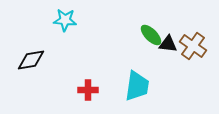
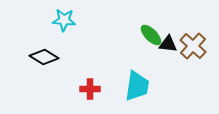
cyan star: moved 1 px left
brown cross: rotated 8 degrees clockwise
black diamond: moved 13 px right, 3 px up; rotated 40 degrees clockwise
red cross: moved 2 px right, 1 px up
